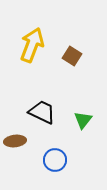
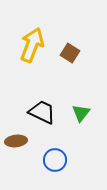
brown square: moved 2 px left, 3 px up
green triangle: moved 2 px left, 7 px up
brown ellipse: moved 1 px right
